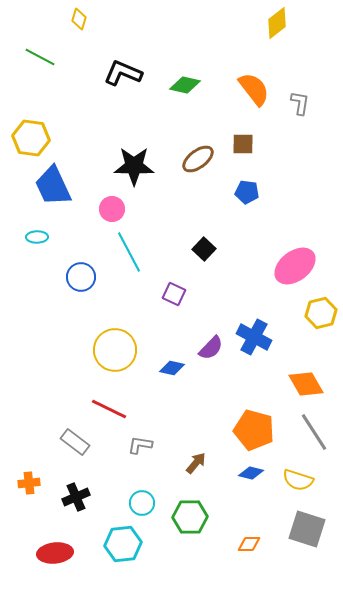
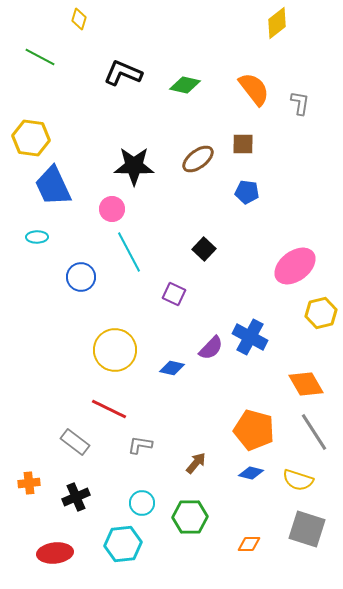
blue cross at (254, 337): moved 4 px left
